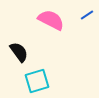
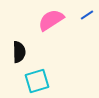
pink semicircle: rotated 60 degrees counterclockwise
black semicircle: rotated 35 degrees clockwise
